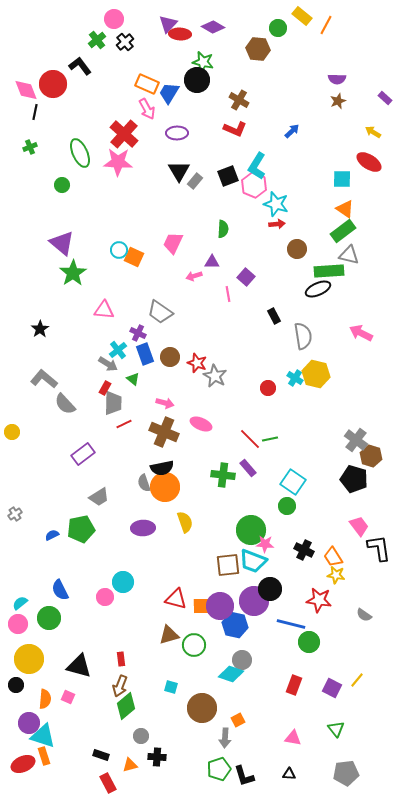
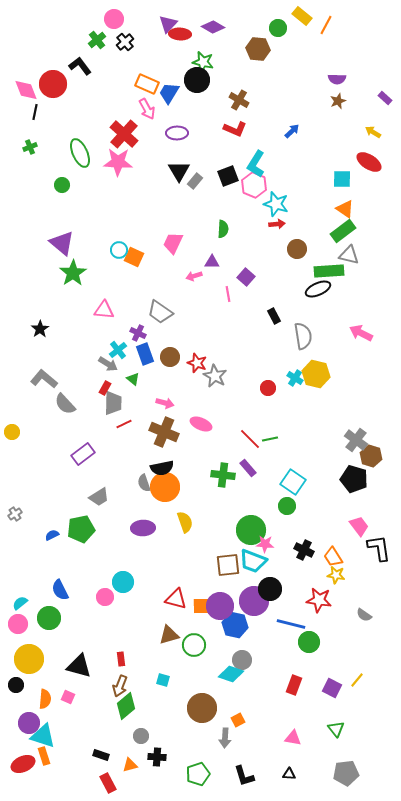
cyan L-shape at (257, 166): moved 1 px left, 2 px up
cyan square at (171, 687): moved 8 px left, 7 px up
green pentagon at (219, 769): moved 21 px left, 5 px down
